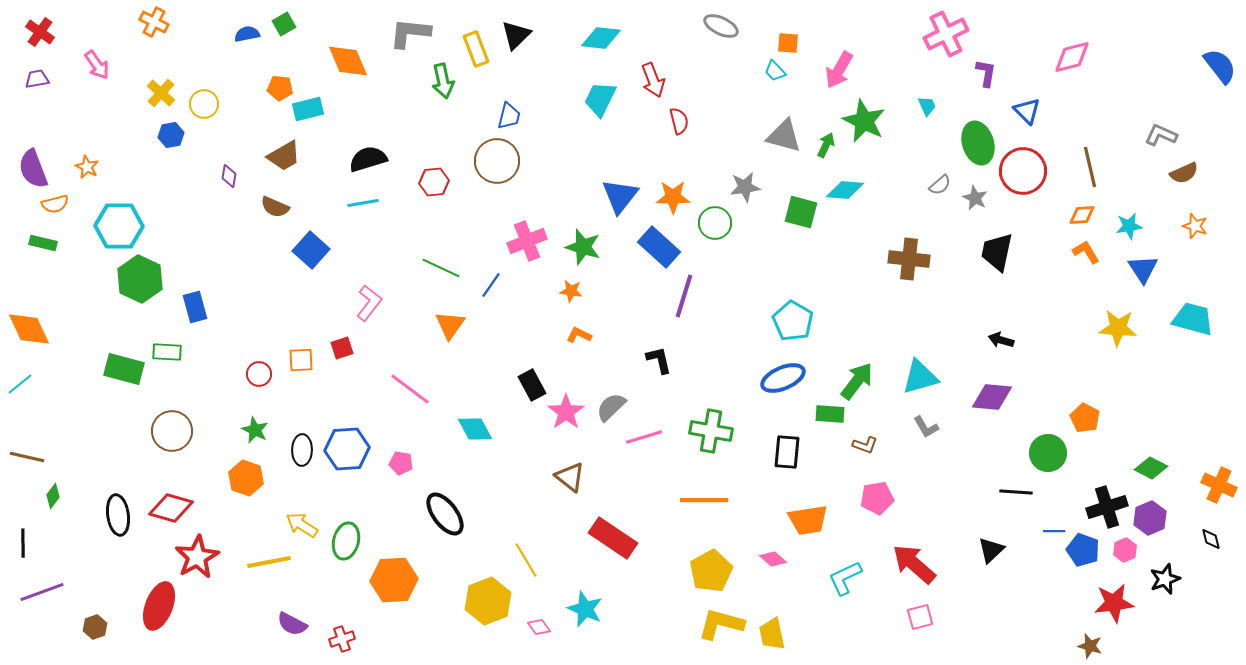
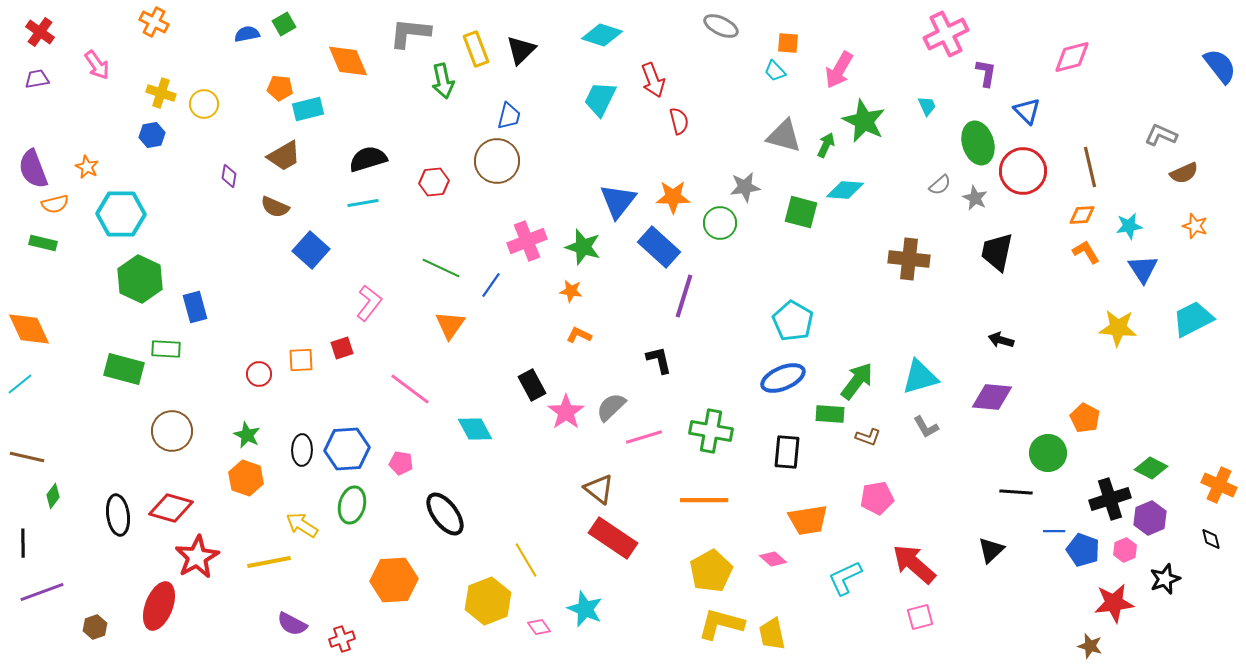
black triangle at (516, 35): moved 5 px right, 15 px down
cyan diamond at (601, 38): moved 1 px right, 3 px up; rotated 12 degrees clockwise
yellow cross at (161, 93): rotated 24 degrees counterclockwise
blue hexagon at (171, 135): moved 19 px left
blue triangle at (620, 196): moved 2 px left, 5 px down
green circle at (715, 223): moved 5 px right
cyan hexagon at (119, 226): moved 2 px right, 12 px up
cyan trapezoid at (1193, 319): rotated 42 degrees counterclockwise
green rectangle at (167, 352): moved 1 px left, 3 px up
green star at (255, 430): moved 8 px left, 5 px down
brown L-shape at (865, 445): moved 3 px right, 8 px up
brown triangle at (570, 477): moved 29 px right, 12 px down
black cross at (1107, 507): moved 3 px right, 8 px up
green ellipse at (346, 541): moved 6 px right, 36 px up
